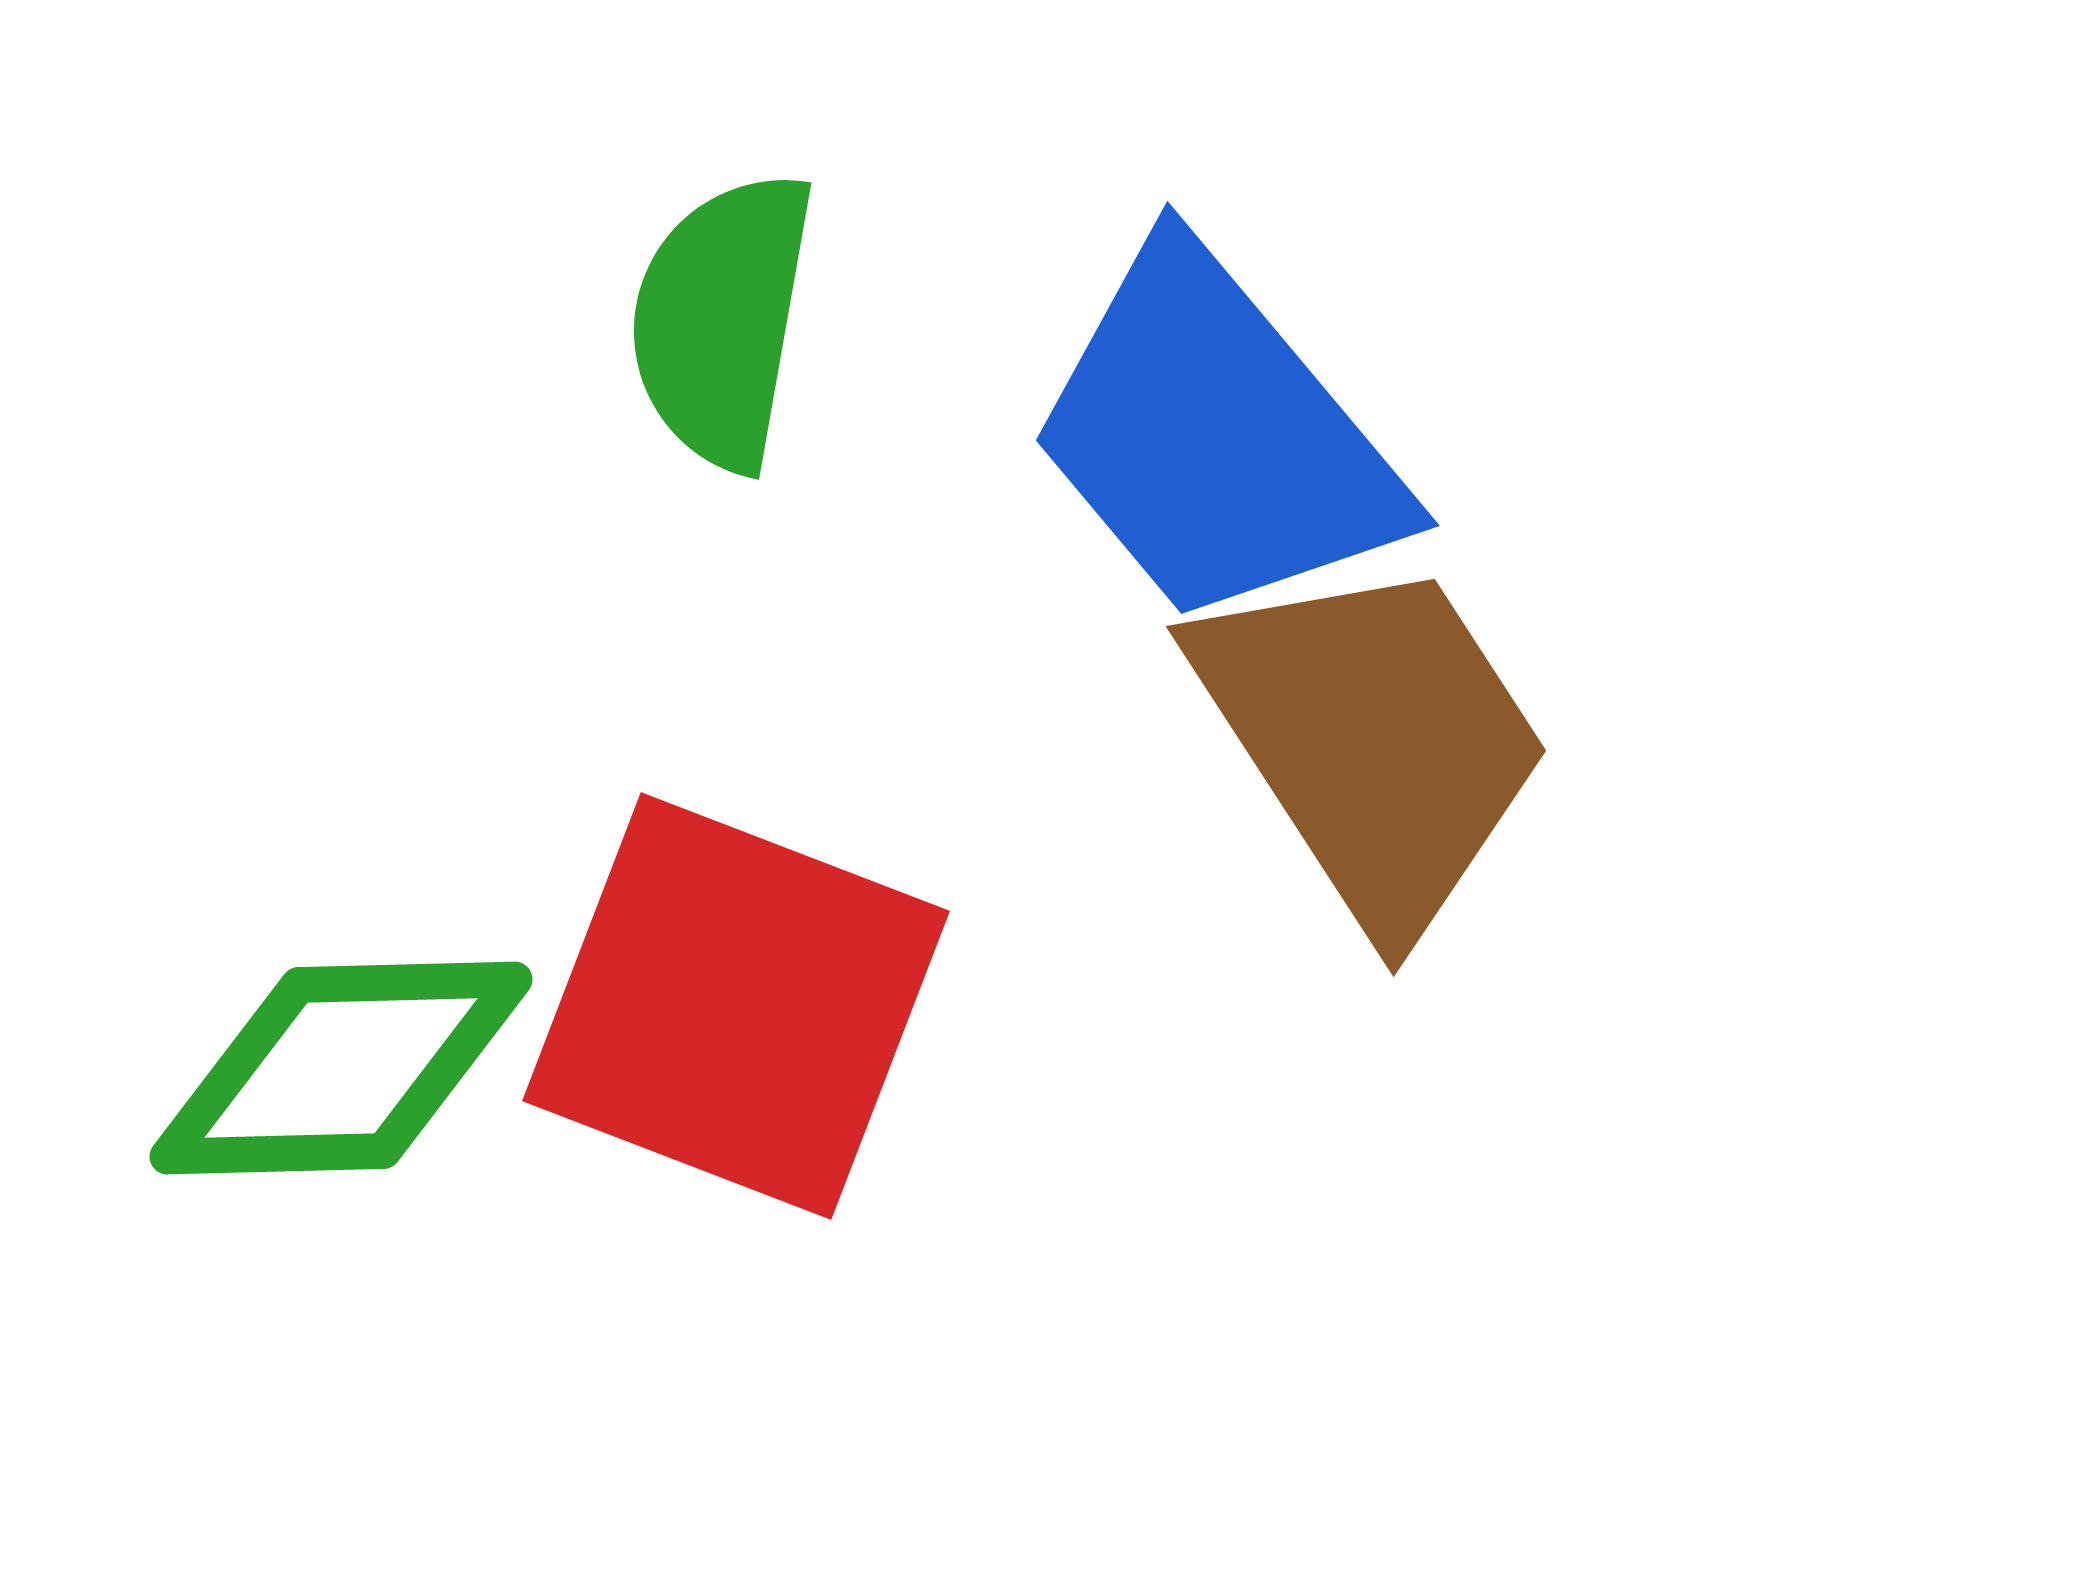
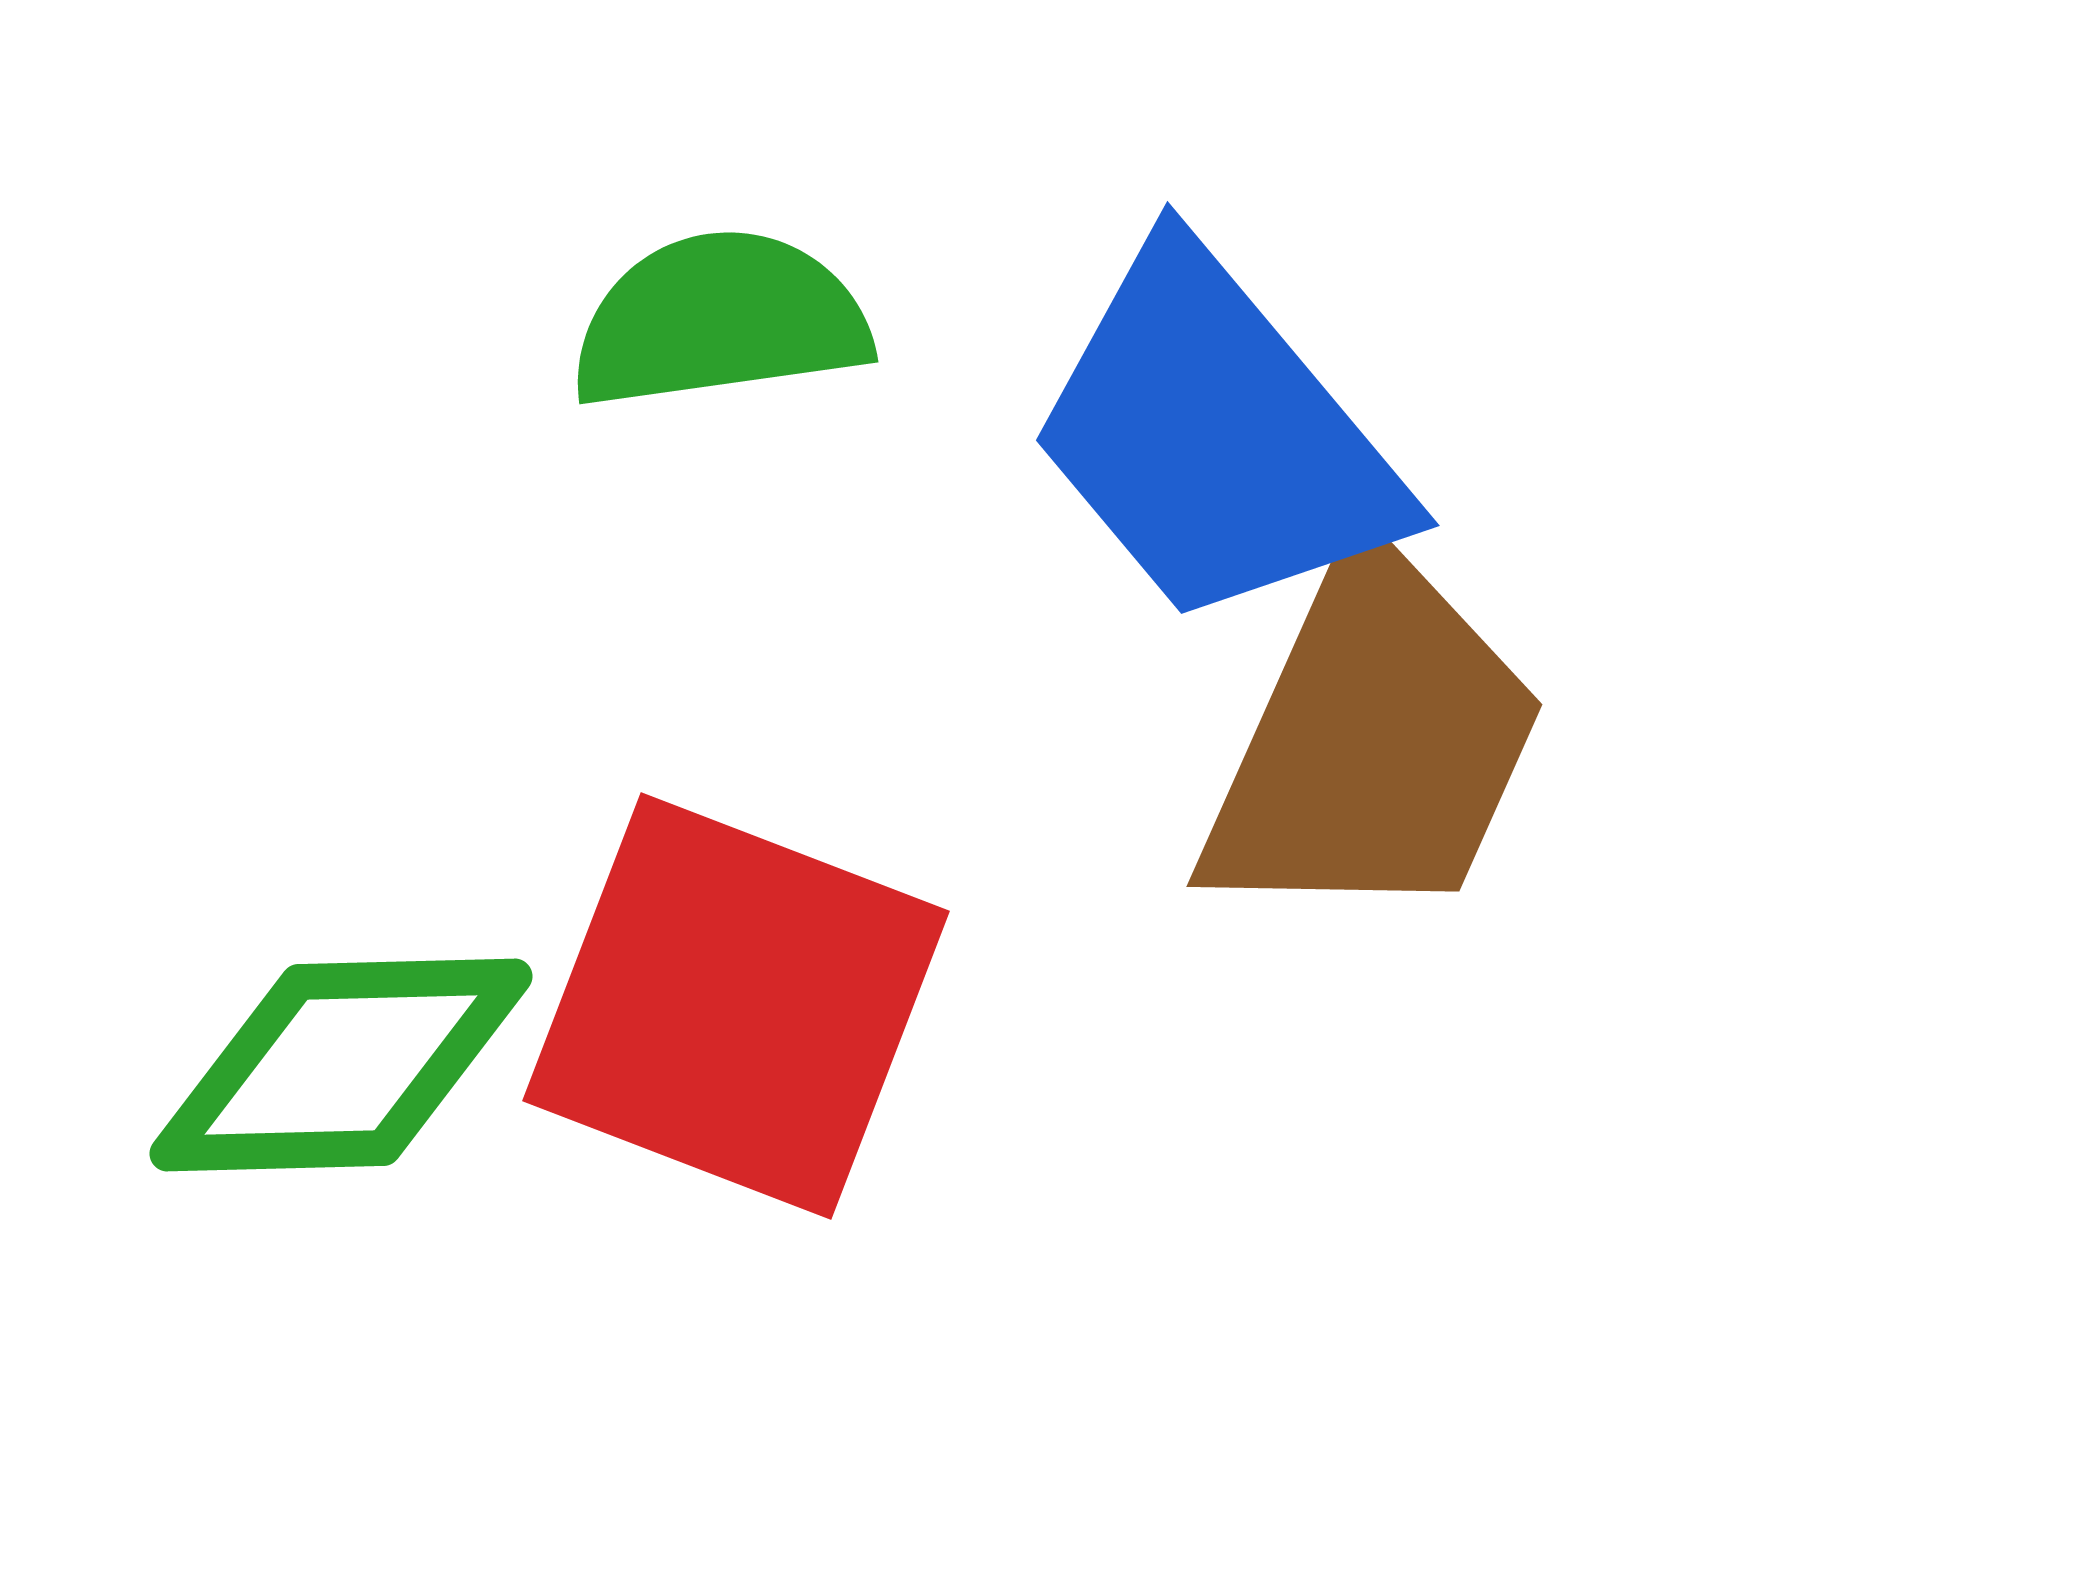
green semicircle: moved 2 px left; rotated 72 degrees clockwise
brown trapezoid: rotated 57 degrees clockwise
green diamond: moved 3 px up
